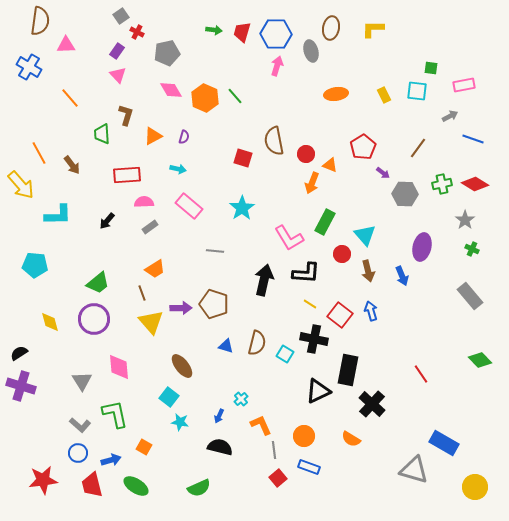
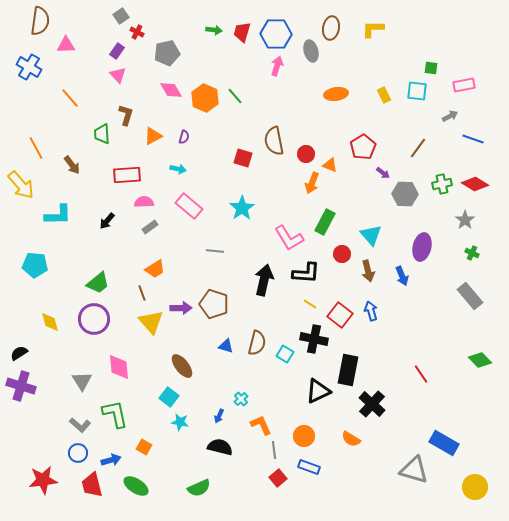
orange line at (39, 153): moved 3 px left, 5 px up
cyan triangle at (365, 235): moved 6 px right
green cross at (472, 249): moved 4 px down
